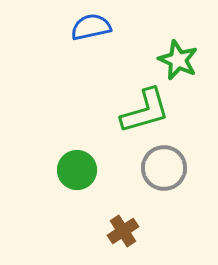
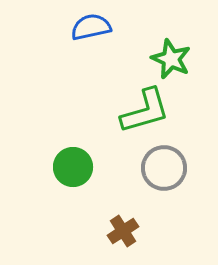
green star: moved 7 px left, 1 px up
green circle: moved 4 px left, 3 px up
